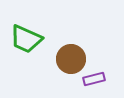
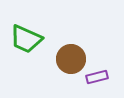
purple rectangle: moved 3 px right, 2 px up
